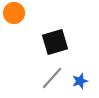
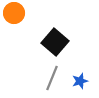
black square: rotated 32 degrees counterclockwise
gray line: rotated 20 degrees counterclockwise
